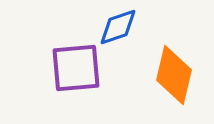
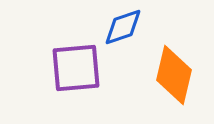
blue diamond: moved 5 px right
